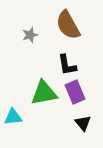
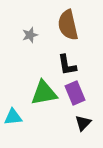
brown semicircle: rotated 16 degrees clockwise
purple rectangle: moved 1 px down
black triangle: rotated 24 degrees clockwise
